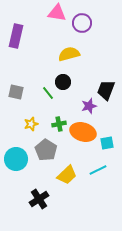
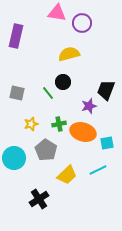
gray square: moved 1 px right, 1 px down
cyan circle: moved 2 px left, 1 px up
